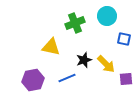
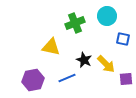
blue square: moved 1 px left
black star: rotated 28 degrees counterclockwise
